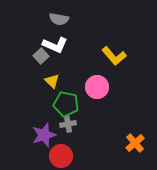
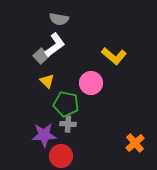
white L-shape: rotated 60 degrees counterclockwise
yellow L-shape: rotated 10 degrees counterclockwise
yellow triangle: moved 5 px left
pink circle: moved 6 px left, 4 px up
gray cross: rotated 14 degrees clockwise
purple star: rotated 15 degrees clockwise
